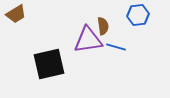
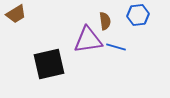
brown semicircle: moved 2 px right, 5 px up
